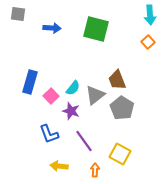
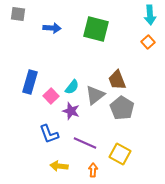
cyan semicircle: moved 1 px left, 1 px up
purple line: moved 1 px right, 2 px down; rotated 30 degrees counterclockwise
orange arrow: moved 2 px left
